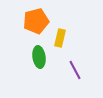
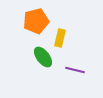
green ellipse: moved 4 px right; rotated 30 degrees counterclockwise
purple line: rotated 48 degrees counterclockwise
